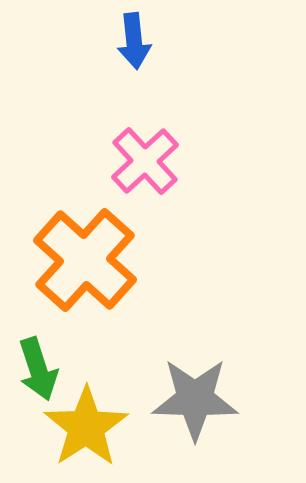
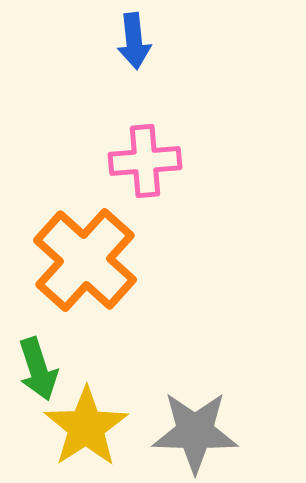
pink cross: rotated 38 degrees clockwise
gray star: moved 33 px down
